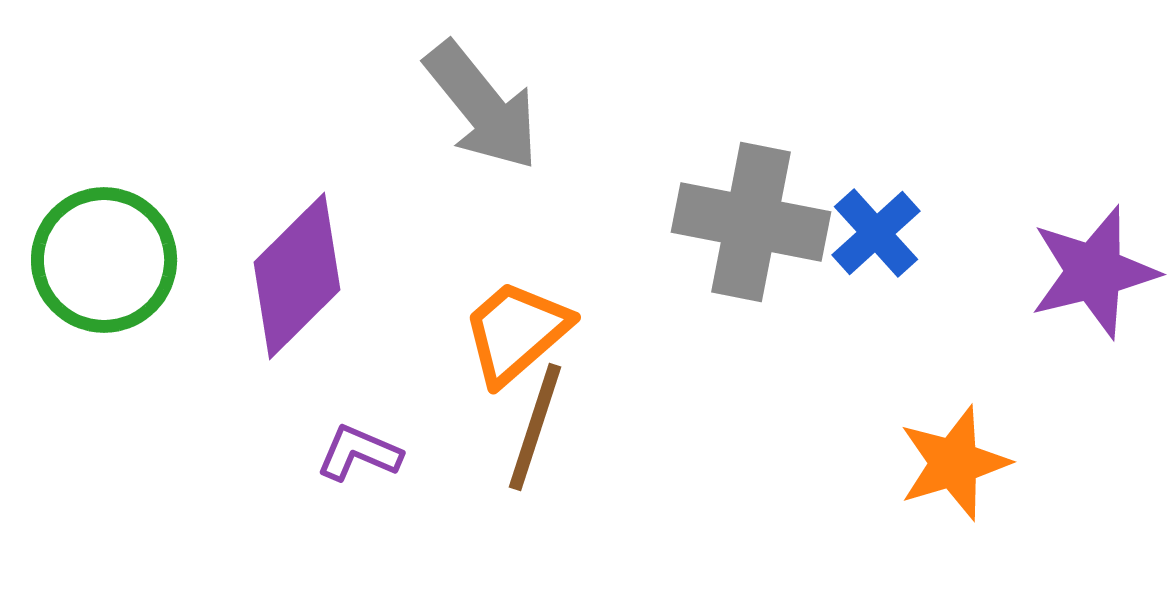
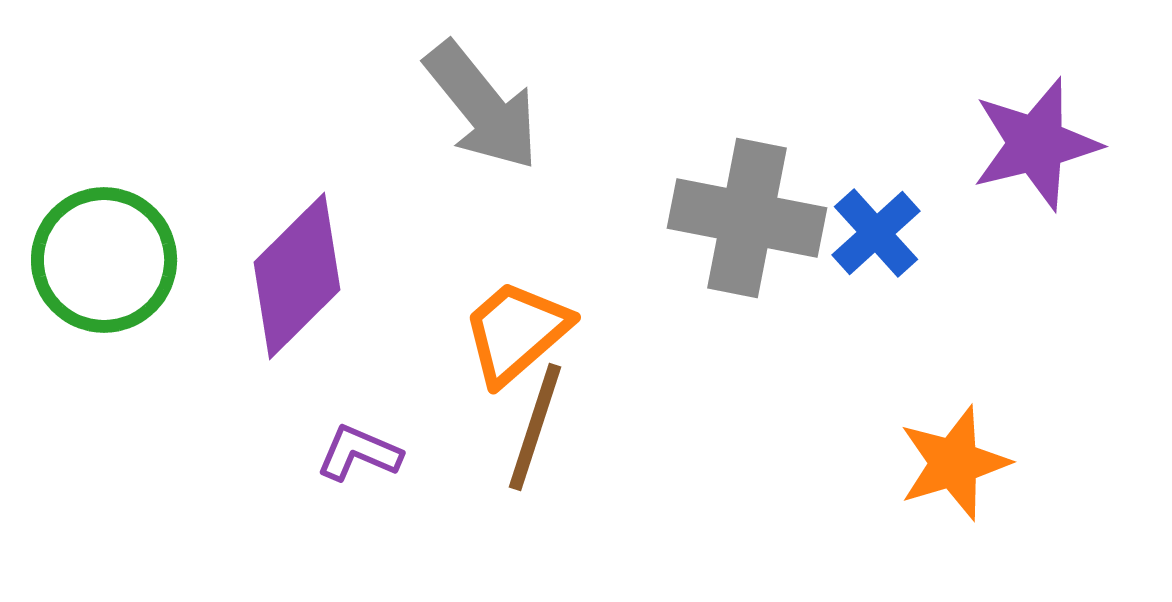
gray cross: moved 4 px left, 4 px up
purple star: moved 58 px left, 128 px up
